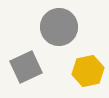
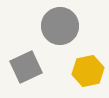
gray circle: moved 1 px right, 1 px up
